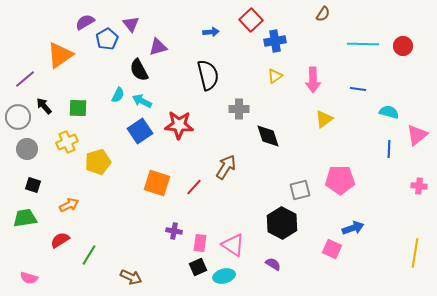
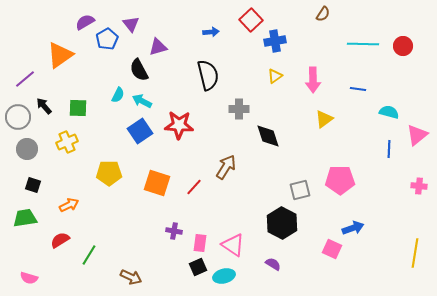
yellow pentagon at (98, 162): moved 11 px right, 11 px down; rotated 15 degrees clockwise
